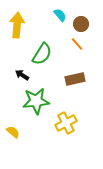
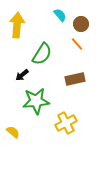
black arrow: rotated 72 degrees counterclockwise
